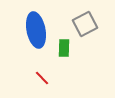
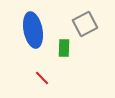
blue ellipse: moved 3 px left
